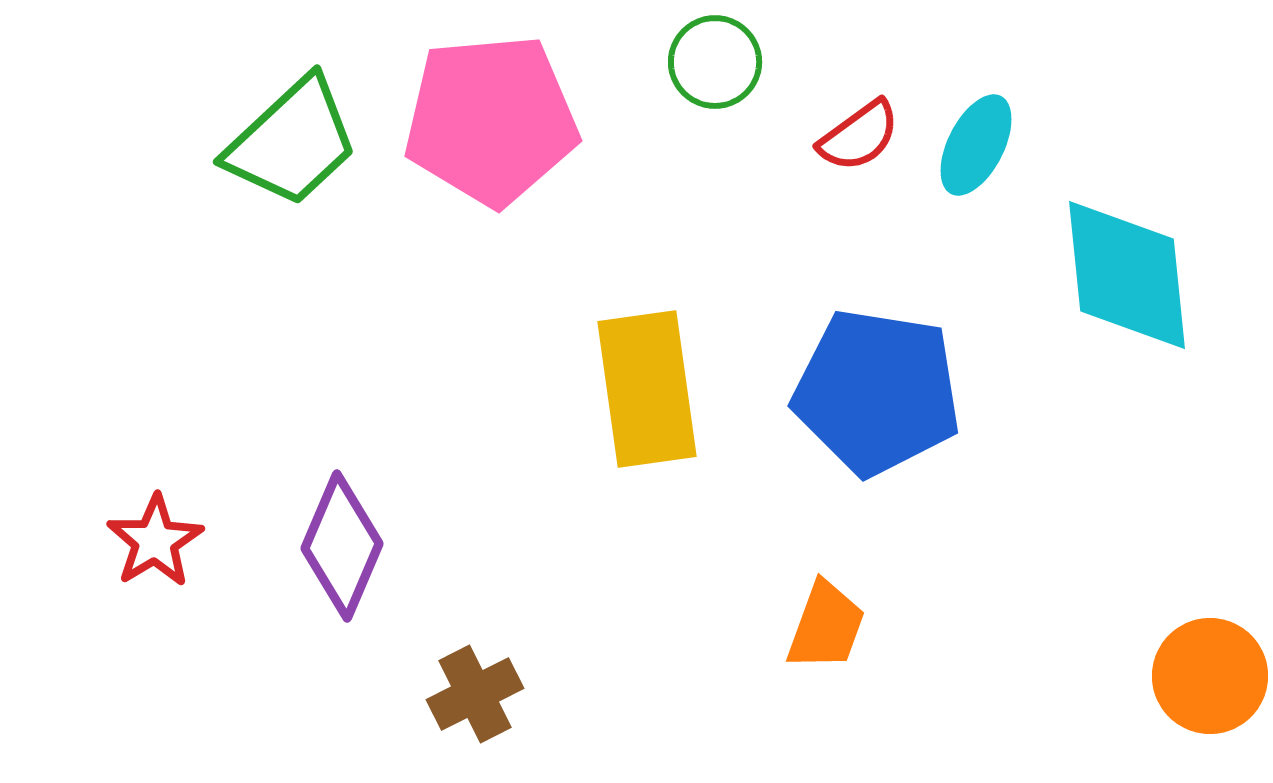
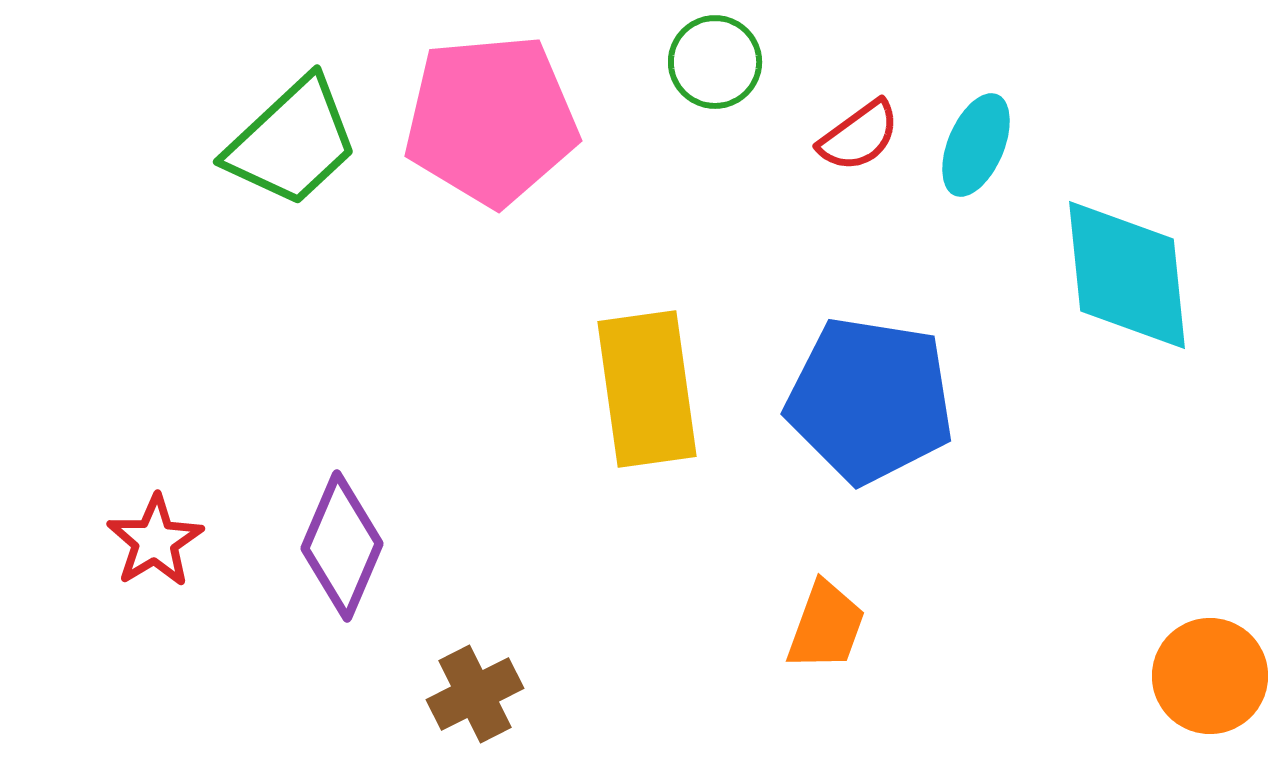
cyan ellipse: rotated 4 degrees counterclockwise
blue pentagon: moved 7 px left, 8 px down
